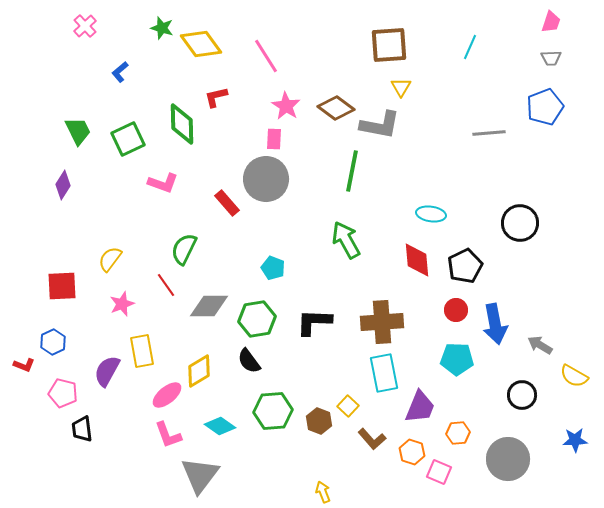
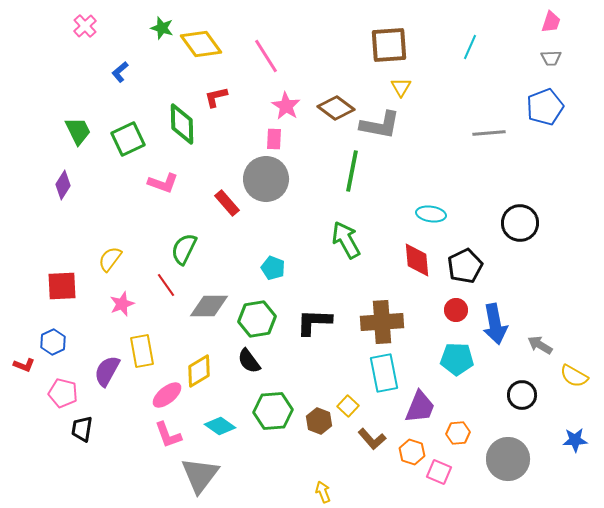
black trapezoid at (82, 429): rotated 16 degrees clockwise
